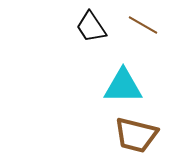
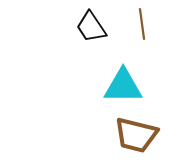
brown line: moved 1 px left, 1 px up; rotated 52 degrees clockwise
